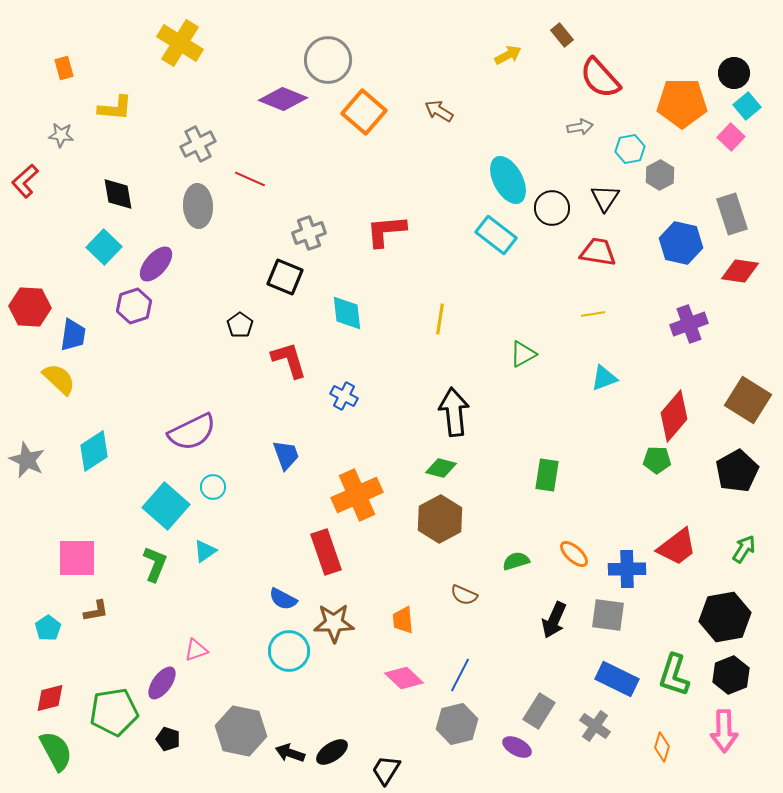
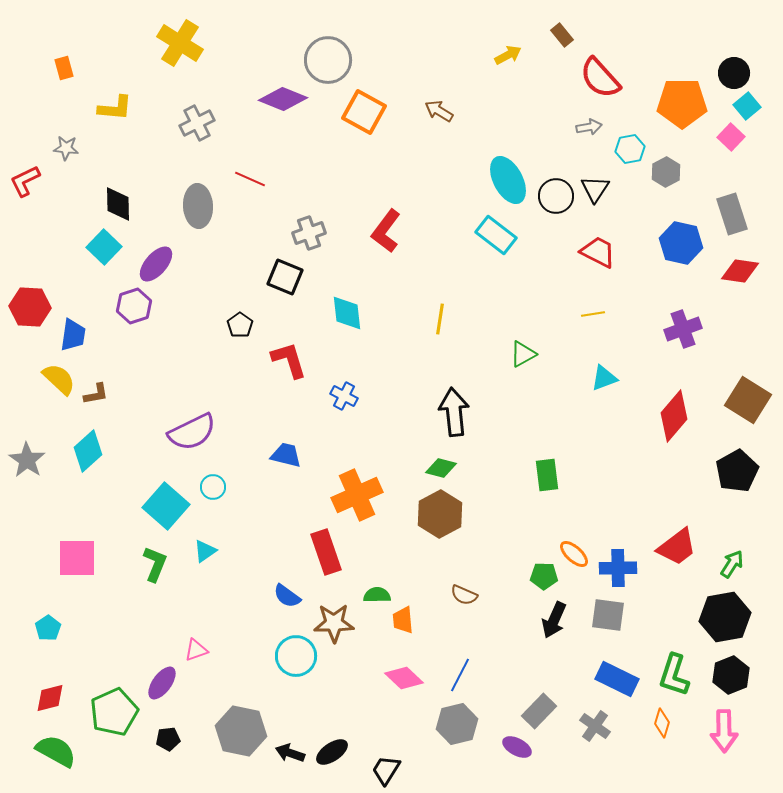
orange square at (364, 112): rotated 12 degrees counterclockwise
gray arrow at (580, 127): moved 9 px right
gray star at (61, 135): moved 5 px right, 13 px down
gray cross at (198, 144): moved 1 px left, 21 px up
gray hexagon at (660, 175): moved 6 px right, 3 px up
red L-shape at (25, 181): rotated 16 degrees clockwise
black diamond at (118, 194): moved 10 px down; rotated 9 degrees clockwise
black triangle at (605, 198): moved 10 px left, 9 px up
black circle at (552, 208): moved 4 px right, 12 px up
red L-shape at (386, 231): rotated 48 degrees counterclockwise
red trapezoid at (598, 252): rotated 18 degrees clockwise
purple cross at (689, 324): moved 6 px left, 5 px down
cyan diamond at (94, 451): moved 6 px left; rotated 9 degrees counterclockwise
blue trapezoid at (286, 455): rotated 56 degrees counterclockwise
gray star at (27, 460): rotated 9 degrees clockwise
green pentagon at (657, 460): moved 113 px left, 116 px down
green rectangle at (547, 475): rotated 16 degrees counterclockwise
brown hexagon at (440, 519): moved 5 px up
green arrow at (744, 549): moved 12 px left, 15 px down
green semicircle at (516, 561): moved 139 px left, 34 px down; rotated 16 degrees clockwise
blue cross at (627, 569): moved 9 px left, 1 px up
blue semicircle at (283, 599): moved 4 px right, 3 px up; rotated 8 degrees clockwise
brown L-shape at (96, 611): moved 217 px up
cyan circle at (289, 651): moved 7 px right, 5 px down
gray rectangle at (539, 711): rotated 12 degrees clockwise
green pentagon at (114, 712): rotated 15 degrees counterclockwise
black pentagon at (168, 739): rotated 25 degrees counterclockwise
orange diamond at (662, 747): moved 24 px up
green semicircle at (56, 751): rotated 33 degrees counterclockwise
